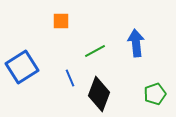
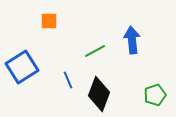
orange square: moved 12 px left
blue arrow: moved 4 px left, 3 px up
blue line: moved 2 px left, 2 px down
green pentagon: moved 1 px down
